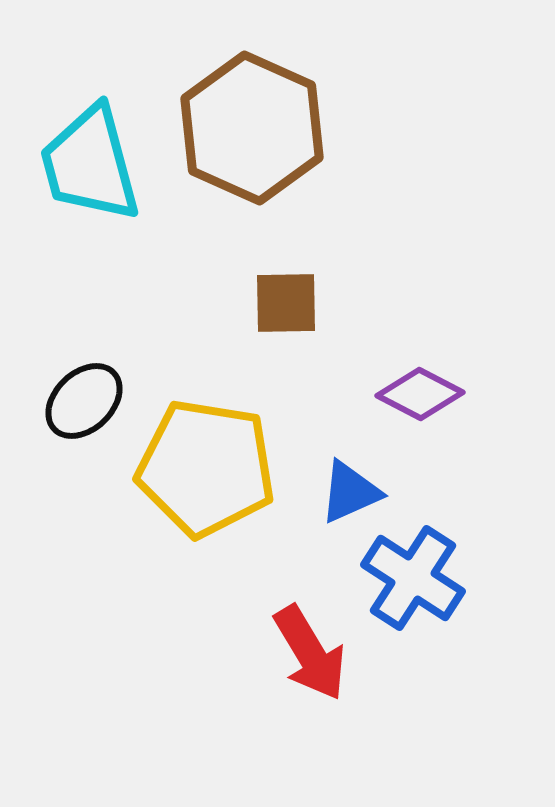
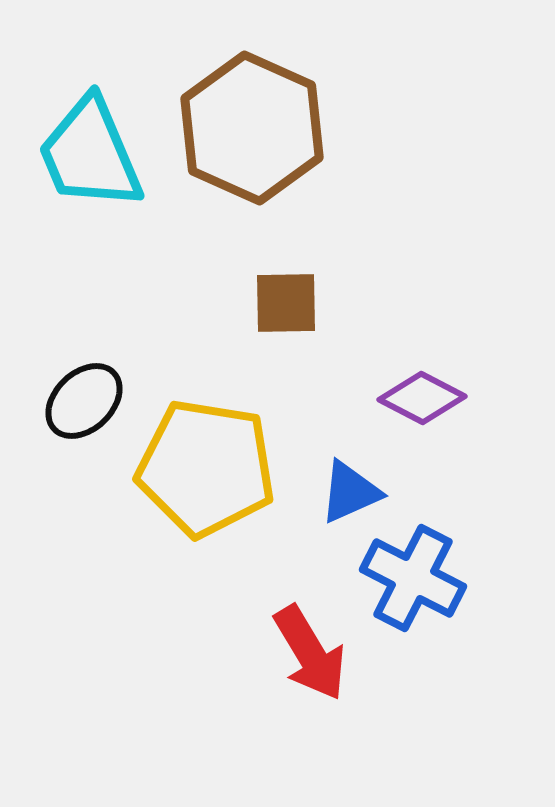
cyan trapezoid: moved 10 px up; rotated 8 degrees counterclockwise
purple diamond: moved 2 px right, 4 px down
blue cross: rotated 6 degrees counterclockwise
